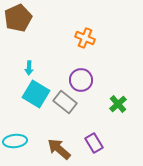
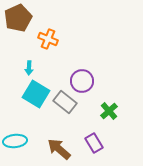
orange cross: moved 37 px left, 1 px down
purple circle: moved 1 px right, 1 px down
green cross: moved 9 px left, 7 px down
